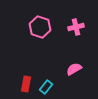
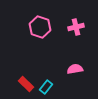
pink semicircle: moved 1 px right; rotated 21 degrees clockwise
red rectangle: rotated 56 degrees counterclockwise
